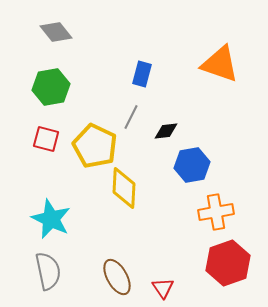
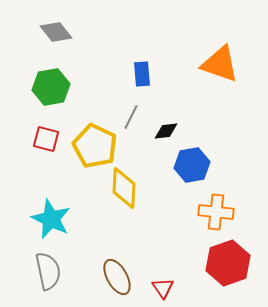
blue rectangle: rotated 20 degrees counterclockwise
orange cross: rotated 16 degrees clockwise
